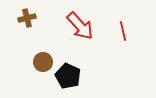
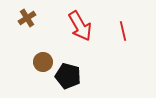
brown cross: rotated 18 degrees counterclockwise
red arrow: rotated 12 degrees clockwise
black pentagon: rotated 10 degrees counterclockwise
